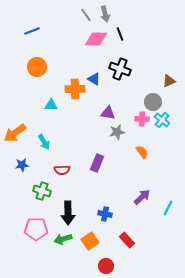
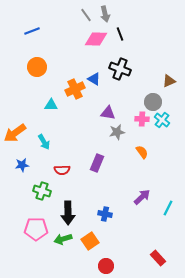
orange cross: rotated 24 degrees counterclockwise
red rectangle: moved 31 px right, 18 px down
